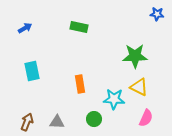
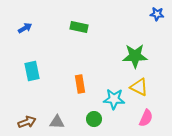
brown arrow: rotated 48 degrees clockwise
